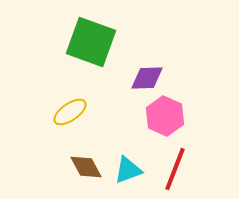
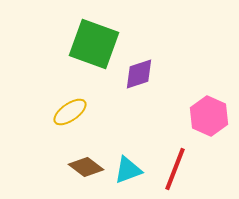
green square: moved 3 px right, 2 px down
purple diamond: moved 8 px left, 4 px up; rotated 16 degrees counterclockwise
pink hexagon: moved 44 px right
brown diamond: rotated 24 degrees counterclockwise
